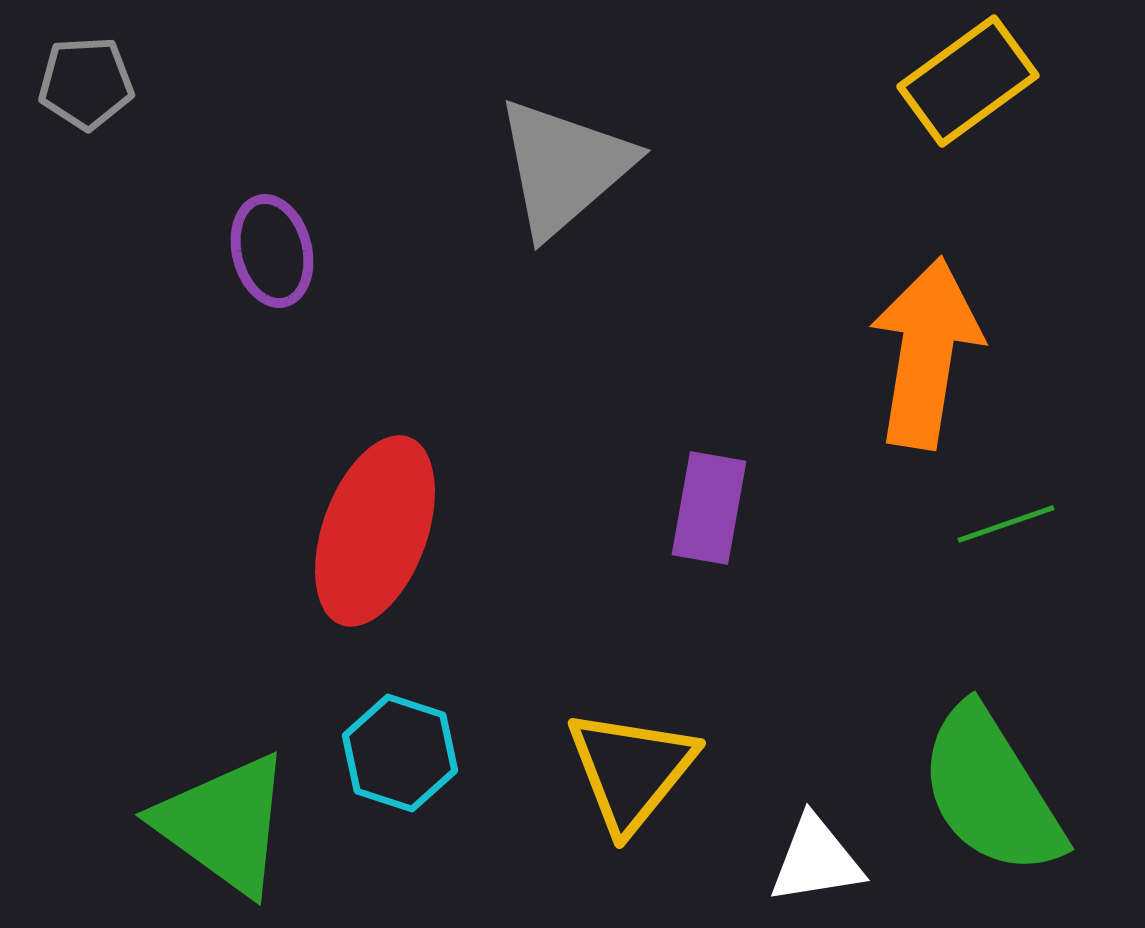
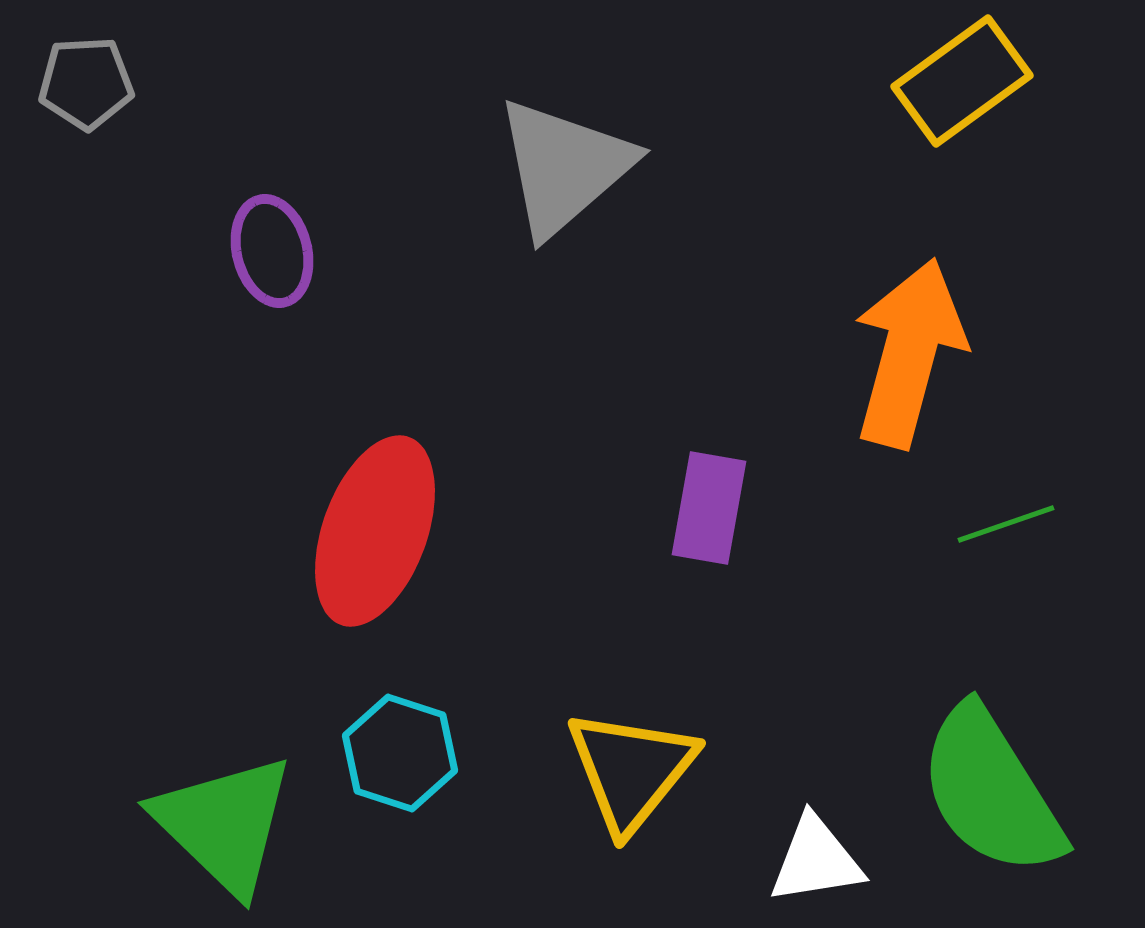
yellow rectangle: moved 6 px left
orange arrow: moved 17 px left; rotated 6 degrees clockwise
green triangle: rotated 8 degrees clockwise
